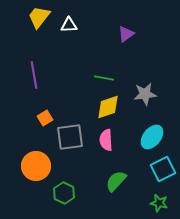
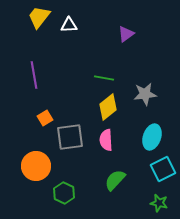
yellow diamond: rotated 20 degrees counterclockwise
cyan ellipse: rotated 20 degrees counterclockwise
green semicircle: moved 1 px left, 1 px up
